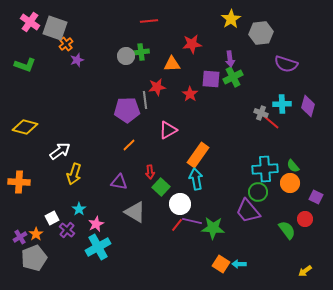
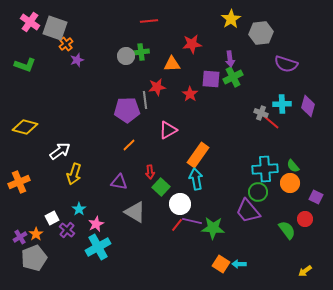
orange cross at (19, 182): rotated 25 degrees counterclockwise
